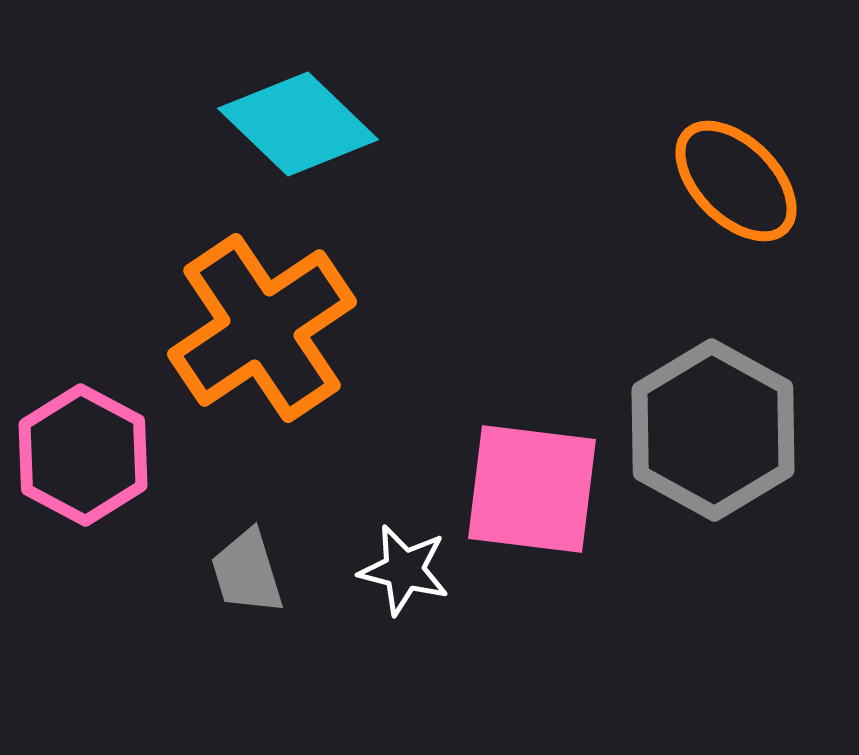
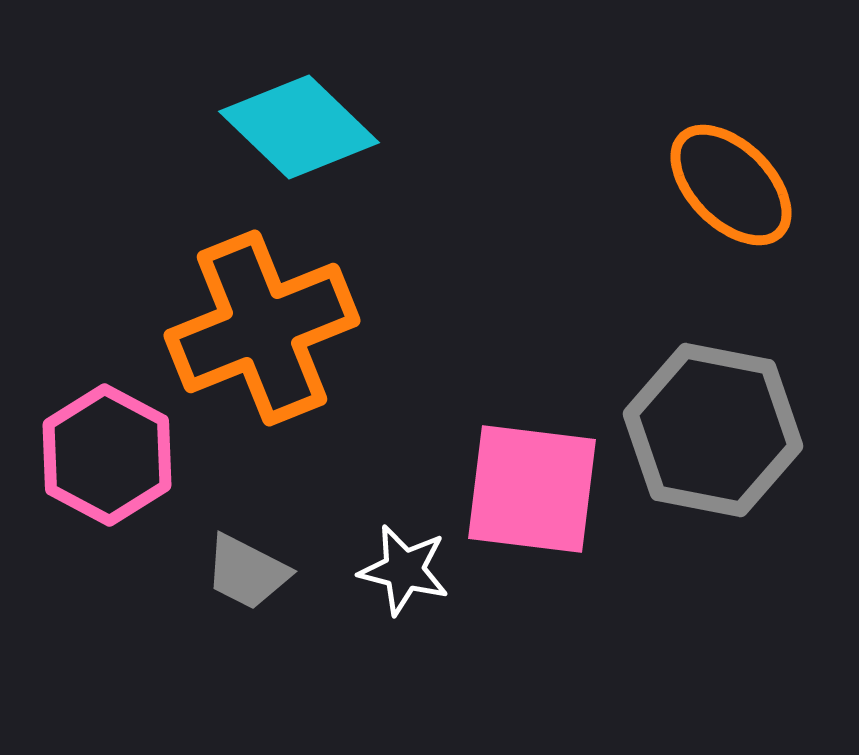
cyan diamond: moved 1 px right, 3 px down
orange ellipse: moved 5 px left, 4 px down
orange cross: rotated 12 degrees clockwise
gray hexagon: rotated 18 degrees counterclockwise
pink hexagon: moved 24 px right
gray trapezoid: rotated 46 degrees counterclockwise
